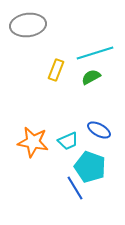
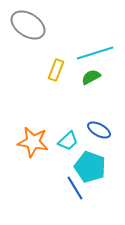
gray ellipse: rotated 40 degrees clockwise
cyan trapezoid: rotated 20 degrees counterclockwise
